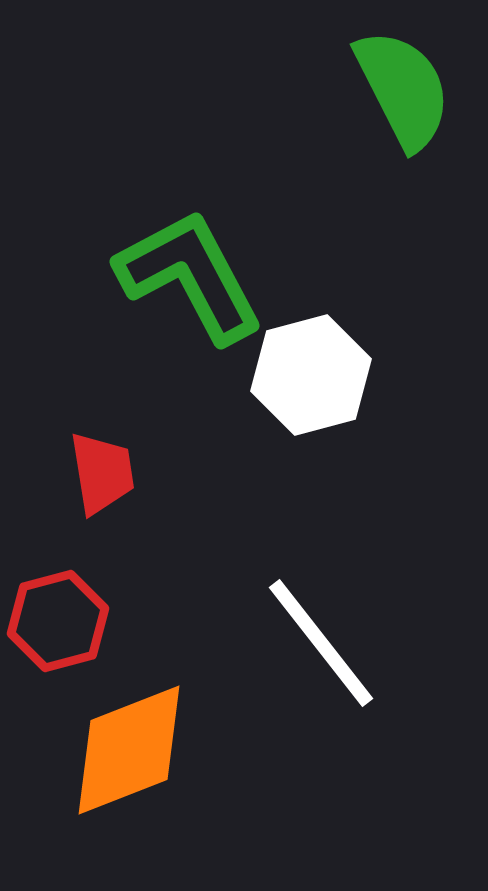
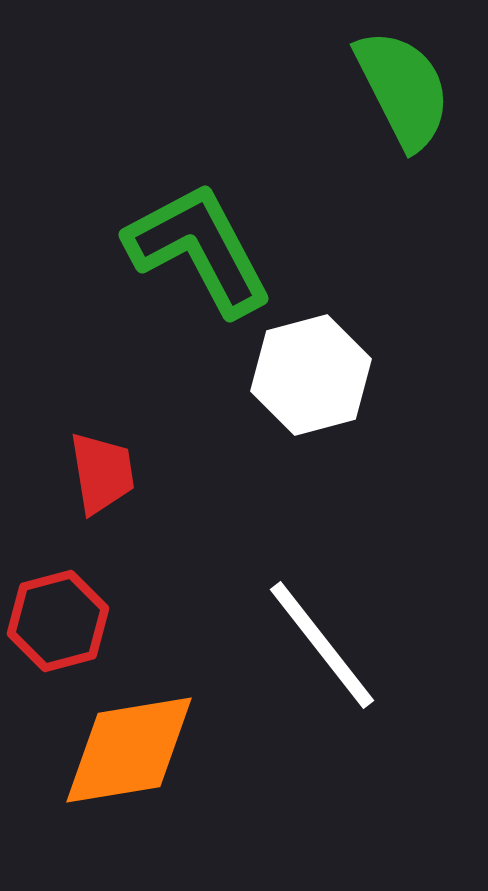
green L-shape: moved 9 px right, 27 px up
white line: moved 1 px right, 2 px down
orange diamond: rotated 12 degrees clockwise
